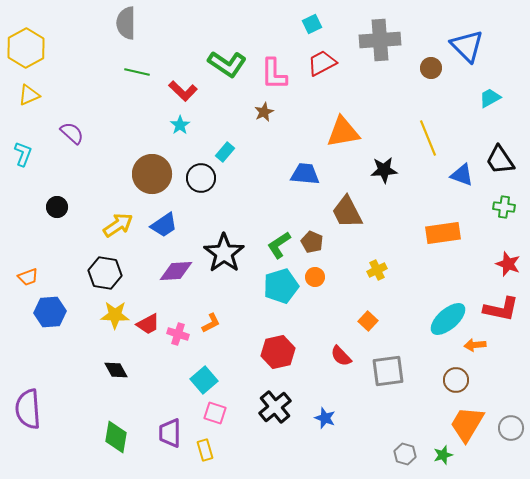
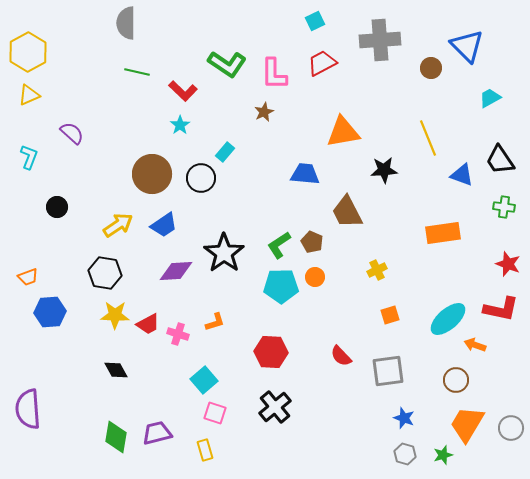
cyan square at (312, 24): moved 3 px right, 3 px up
yellow hexagon at (26, 48): moved 2 px right, 4 px down
cyan L-shape at (23, 154): moved 6 px right, 3 px down
cyan pentagon at (281, 286): rotated 16 degrees clockwise
orange square at (368, 321): moved 22 px right, 6 px up; rotated 30 degrees clockwise
orange L-shape at (211, 323): moved 4 px right, 1 px up; rotated 10 degrees clockwise
orange arrow at (475, 345): rotated 25 degrees clockwise
red hexagon at (278, 352): moved 7 px left; rotated 16 degrees clockwise
blue star at (325, 418): moved 79 px right
purple trapezoid at (170, 433): moved 13 px left; rotated 76 degrees clockwise
